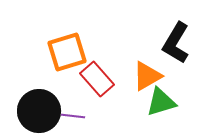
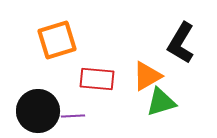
black L-shape: moved 5 px right
orange square: moved 10 px left, 12 px up
red rectangle: rotated 44 degrees counterclockwise
black circle: moved 1 px left
purple line: rotated 10 degrees counterclockwise
